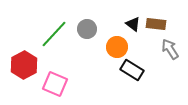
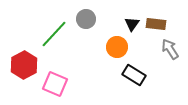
black triangle: moved 1 px left; rotated 28 degrees clockwise
gray circle: moved 1 px left, 10 px up
black rectangle: moved 2 px right, 5 px down
